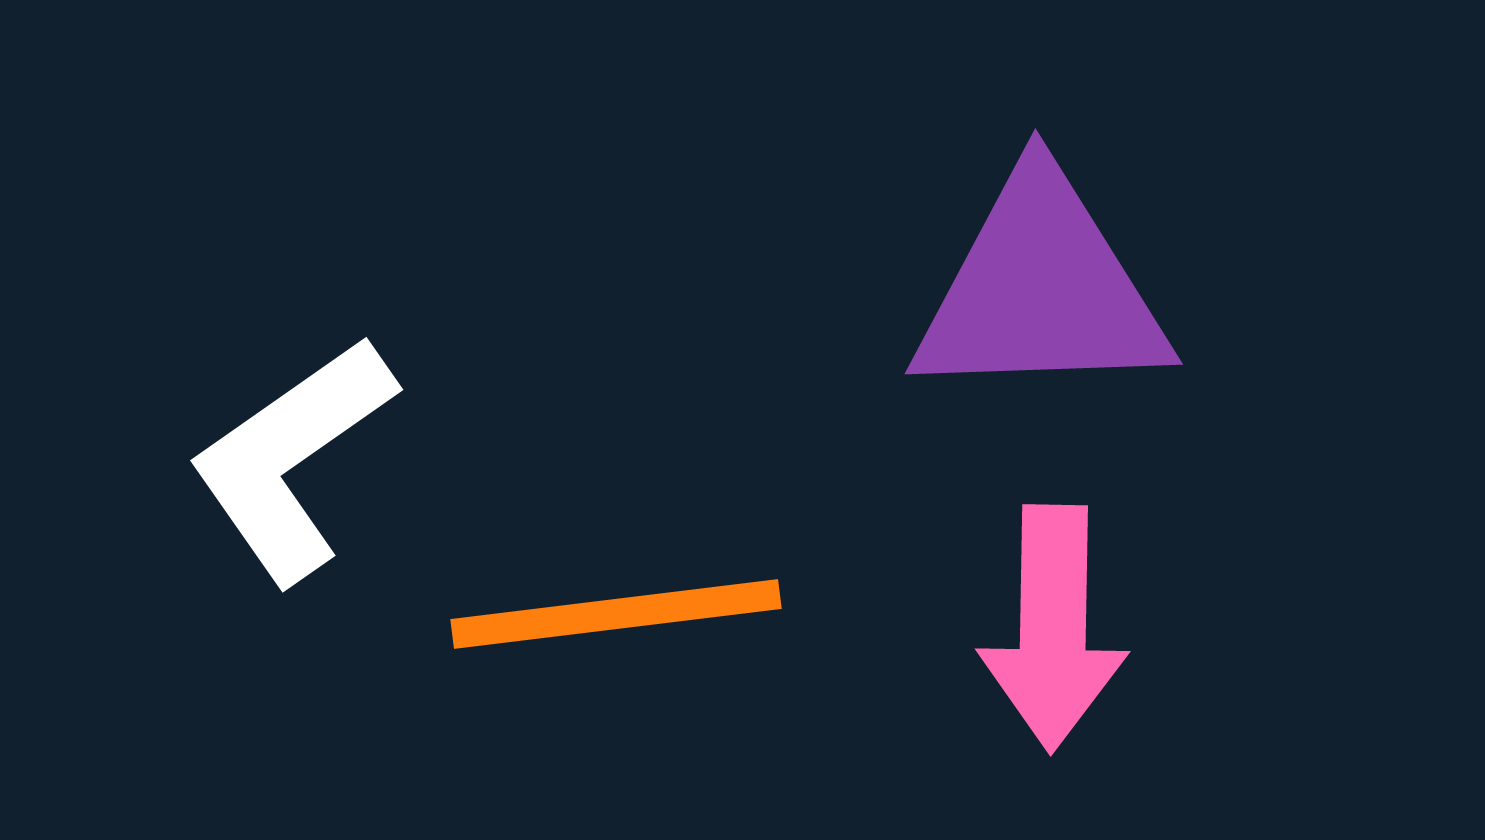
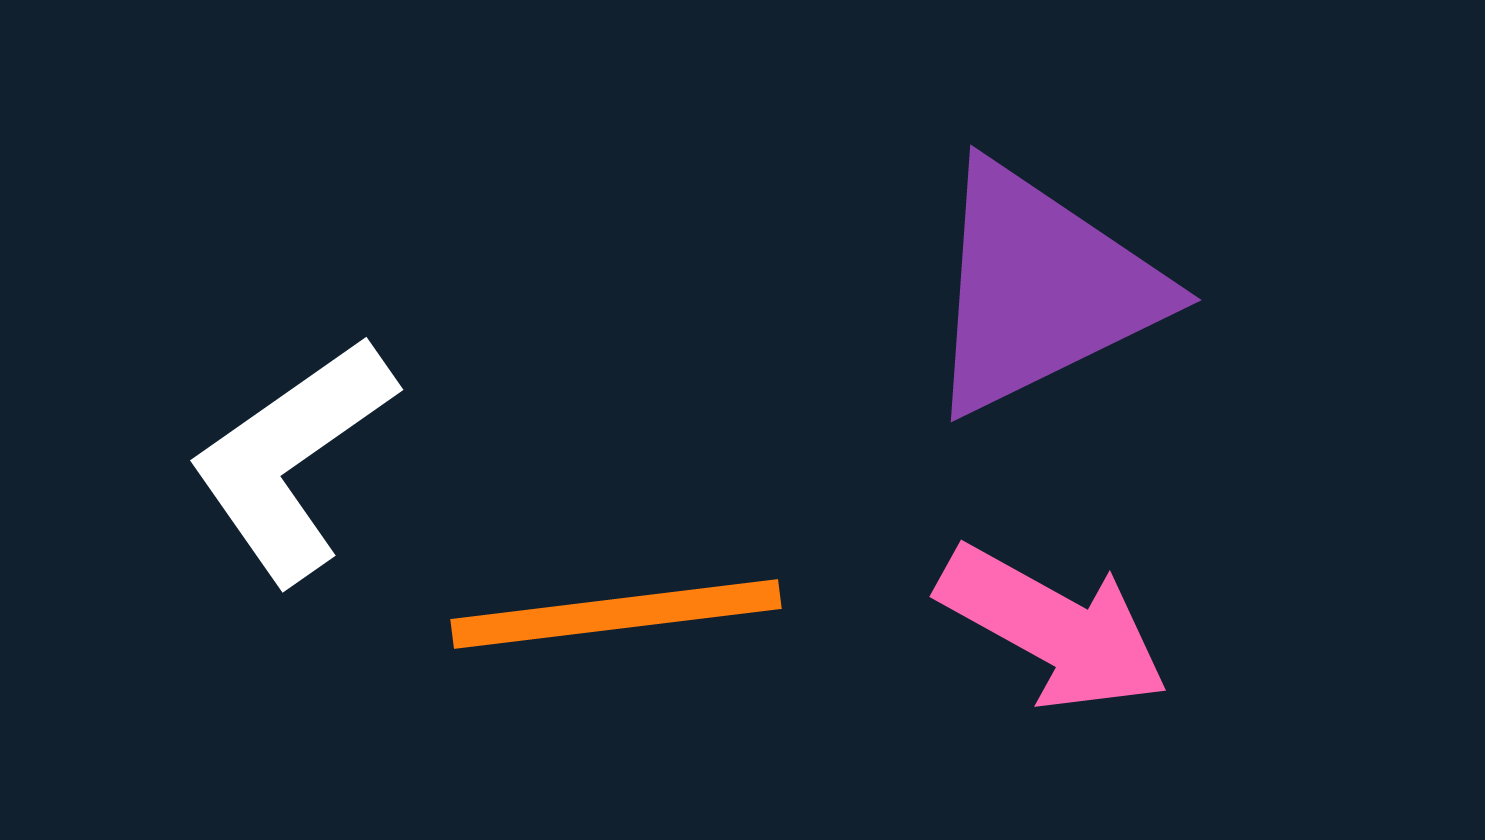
purple triangle: rotated 24 degrees counterclockwise
pink arrow: rotated 62 degrees counterclockwise
